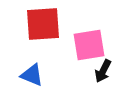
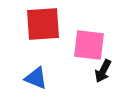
pink square: rotated 16 degrees clockwise
blue triangle: moved 4 px right, 3 px down
